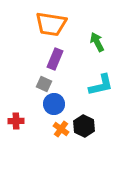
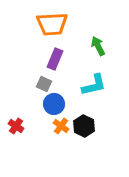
orange trapezoid: moved 1 px right; rotated 12 degrees counterclockwise
green arrow: moved 1 px right, 4 px down
cyan L-shape: moved 7 px left
red cross: moved 5 px down; rotated 35 degrees clockwise
orange cross: moved 3 px up
